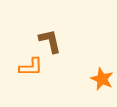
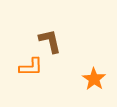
orange star: moved 8 px left; rotated 10 degrees clockwise
